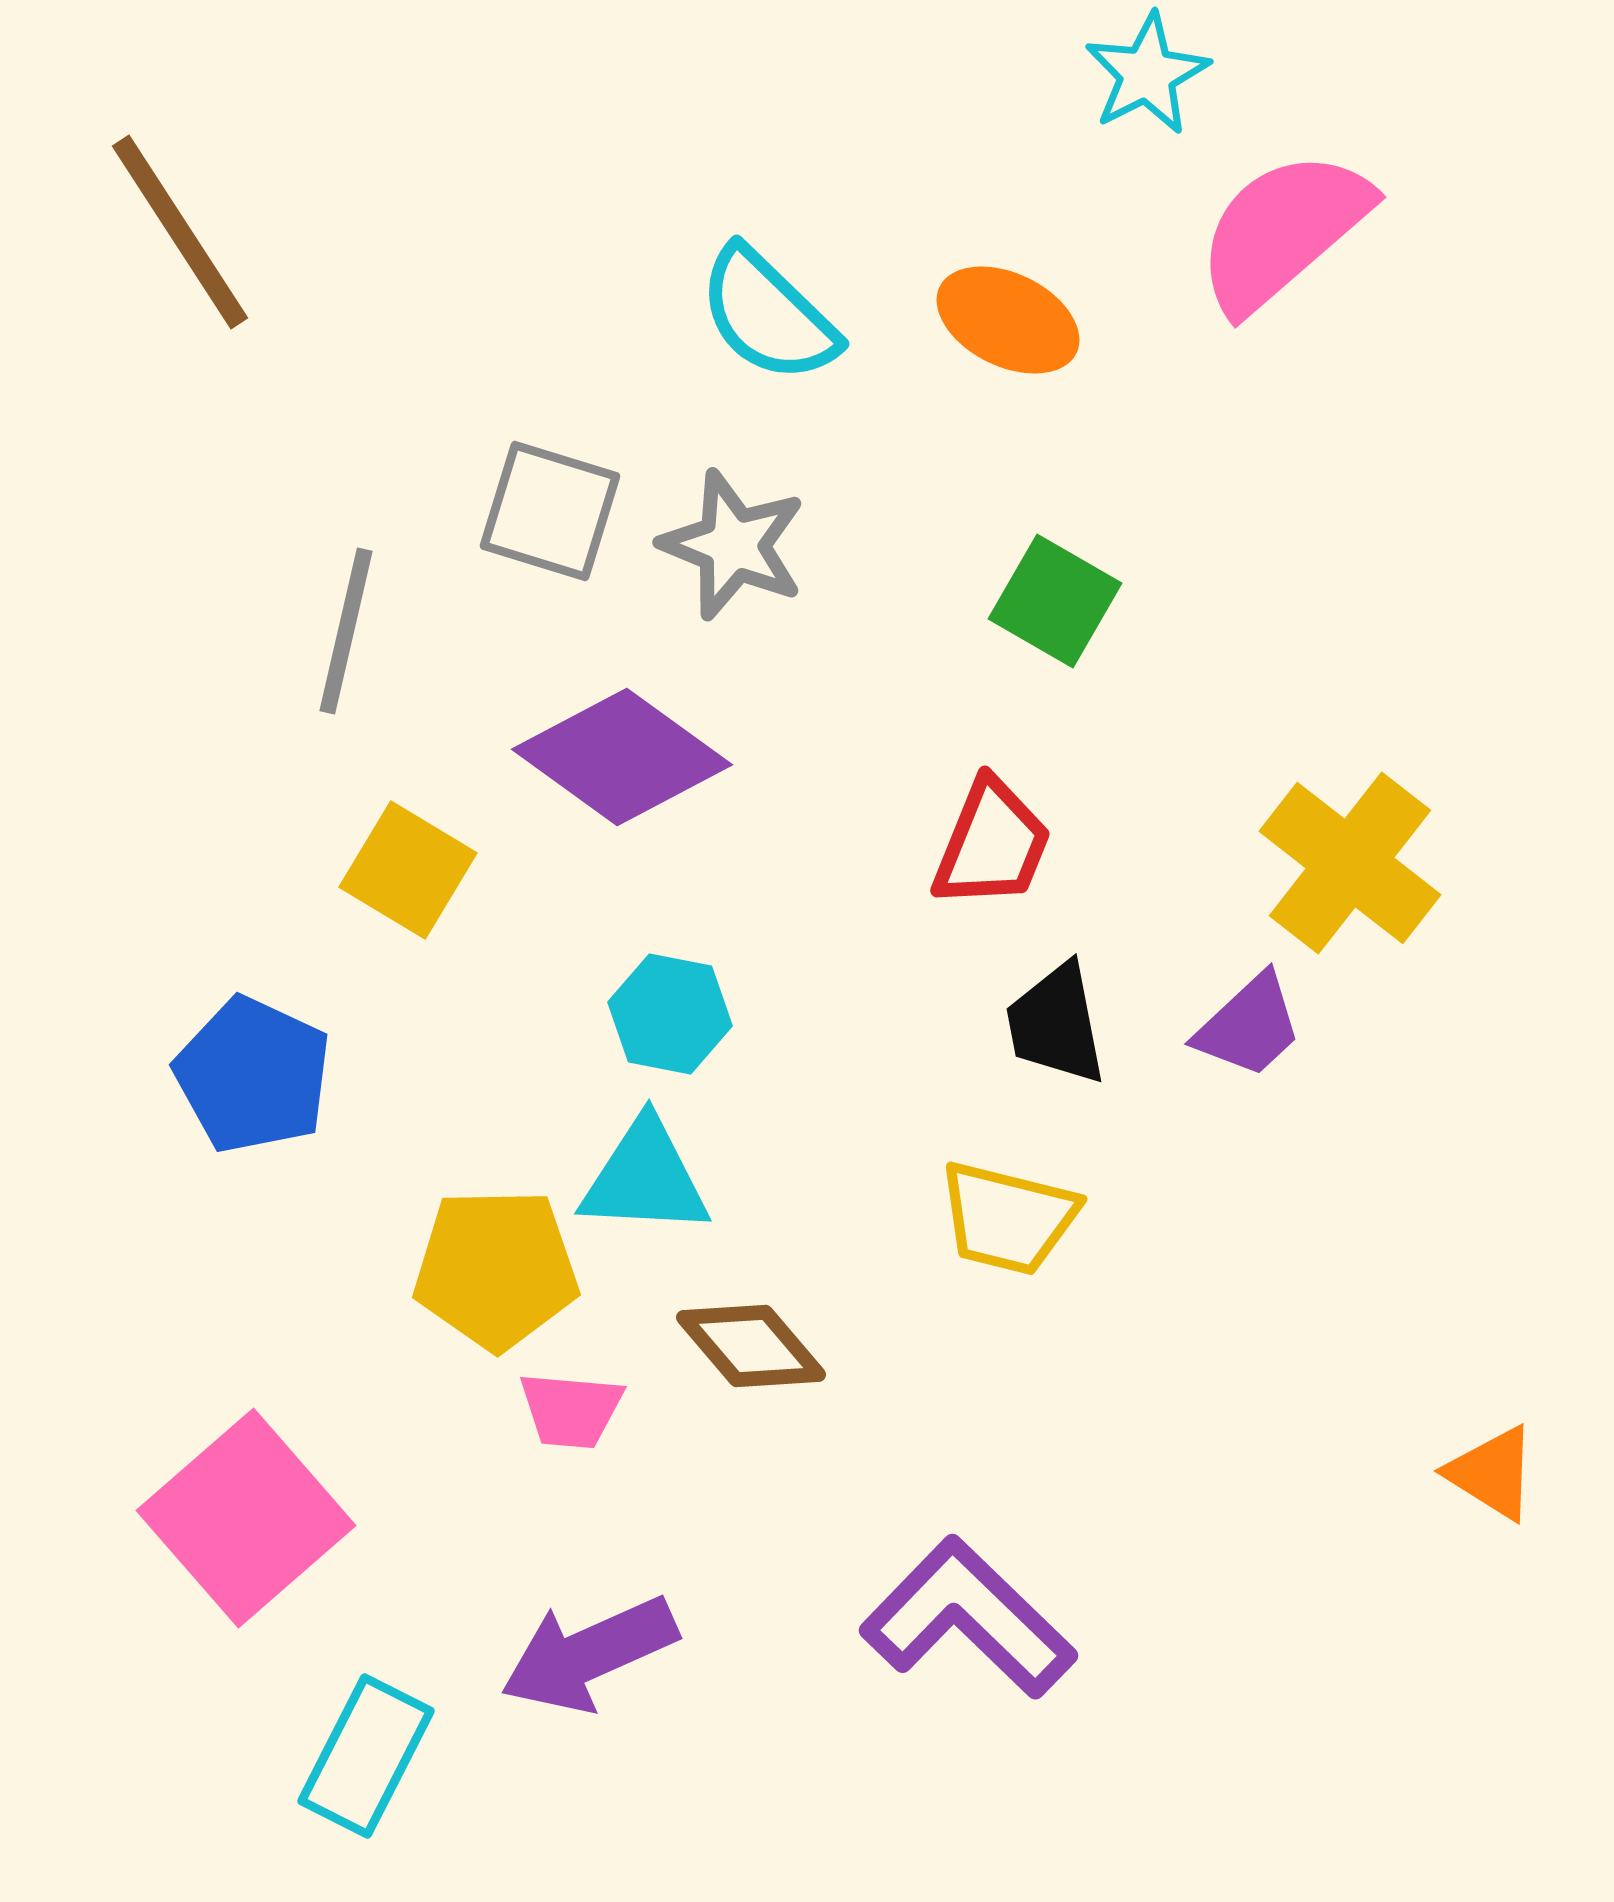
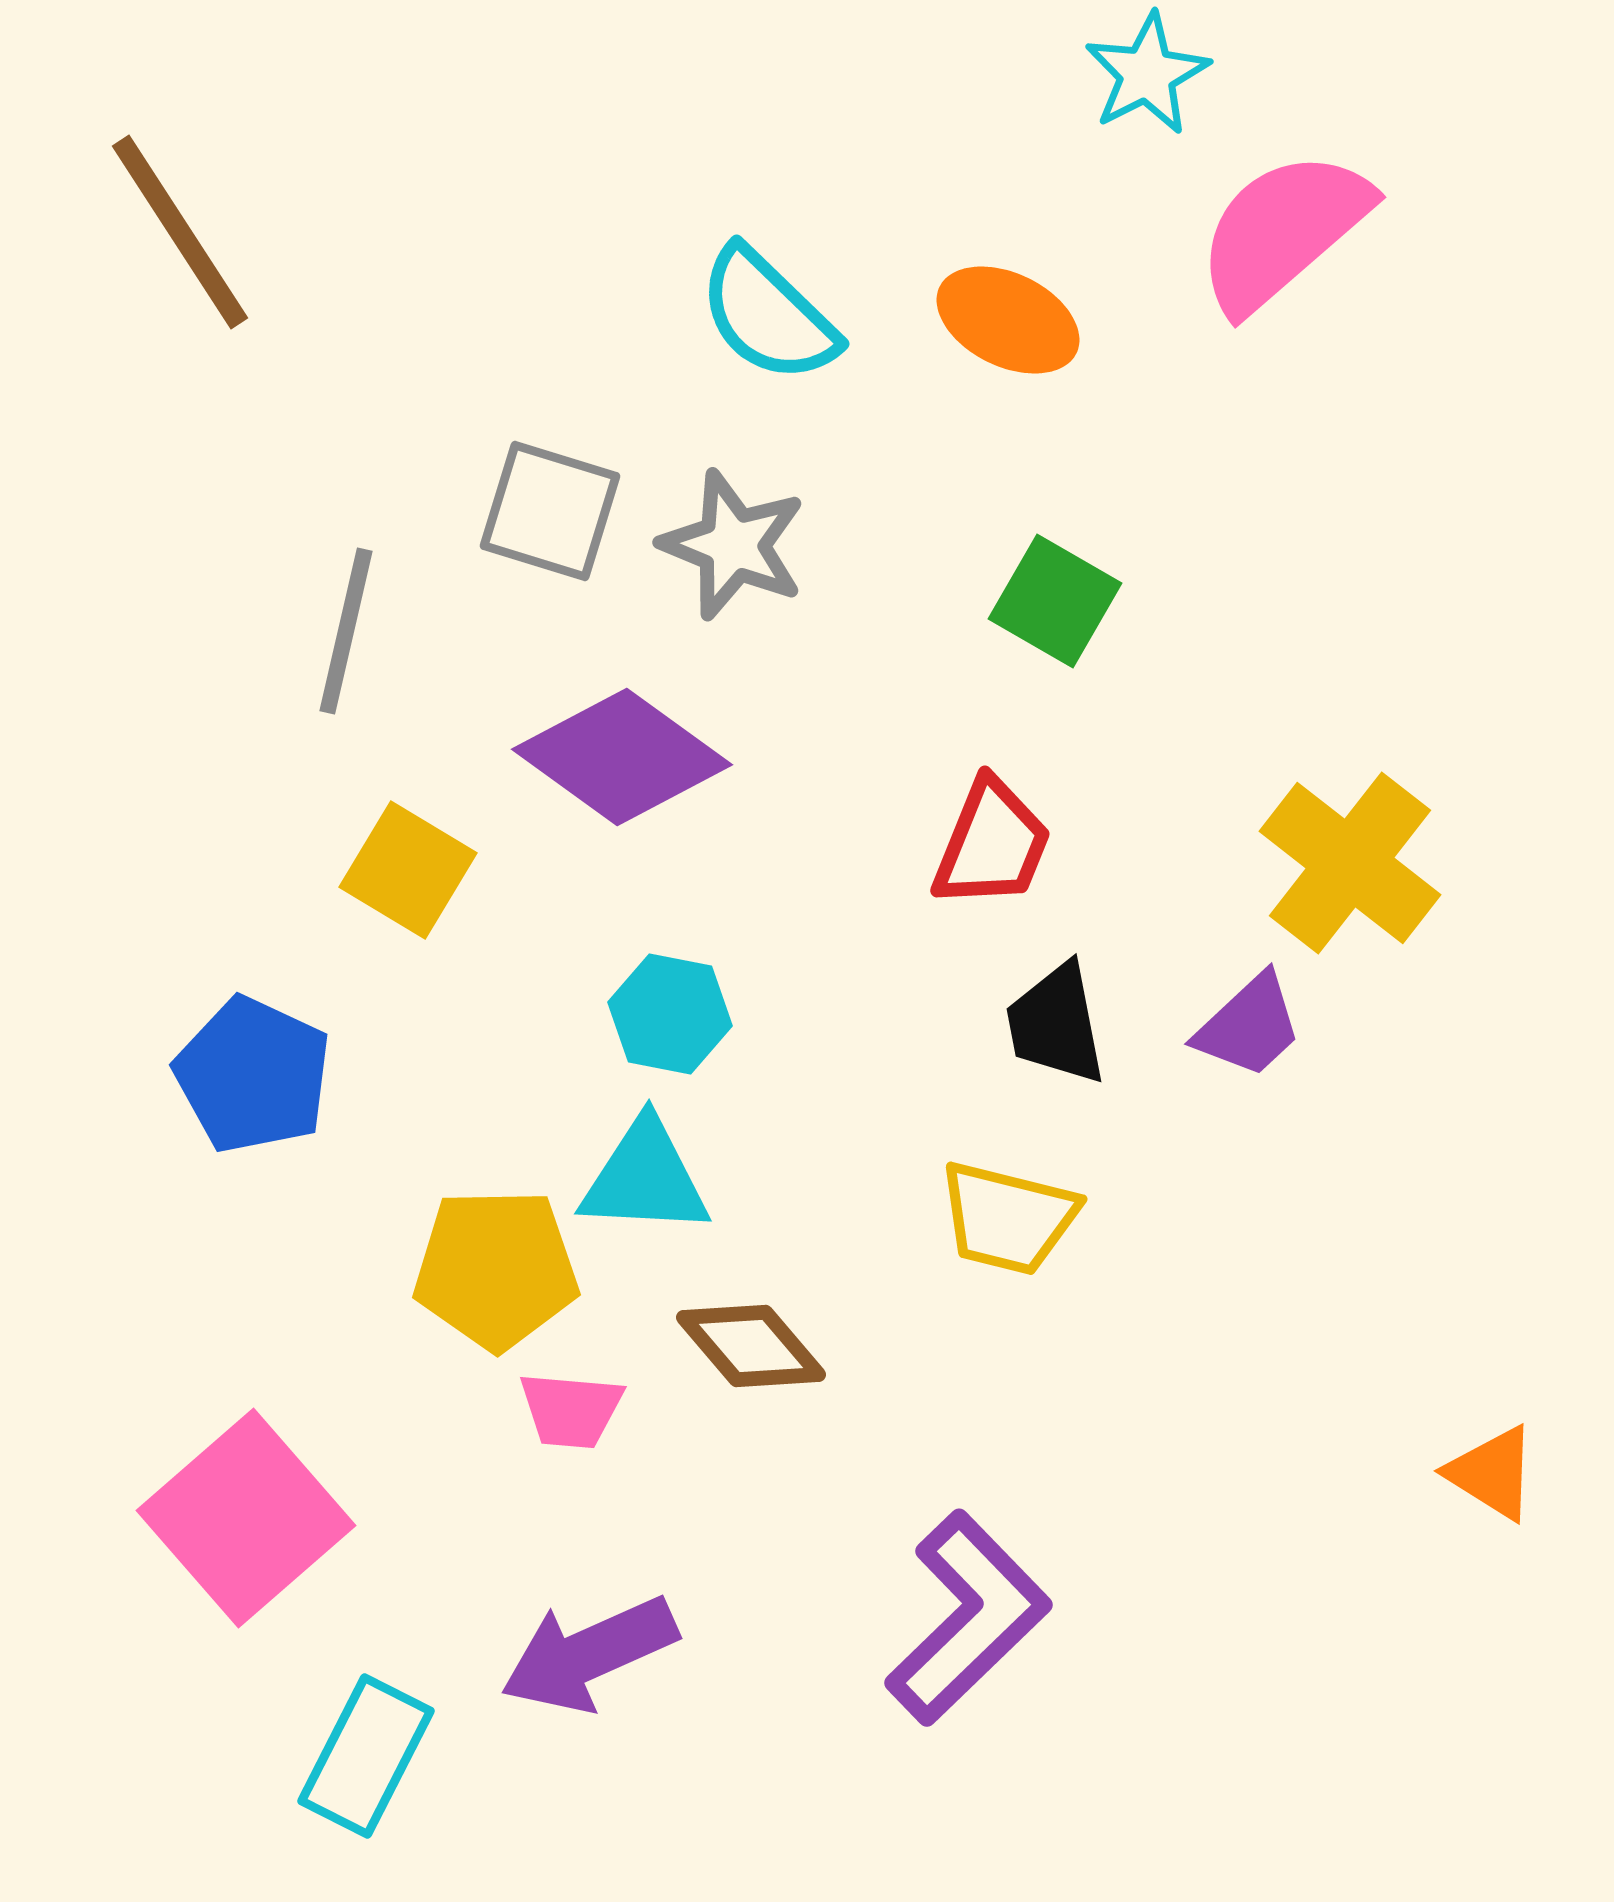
purple L-shape: rotated 92 degrees clockwise
